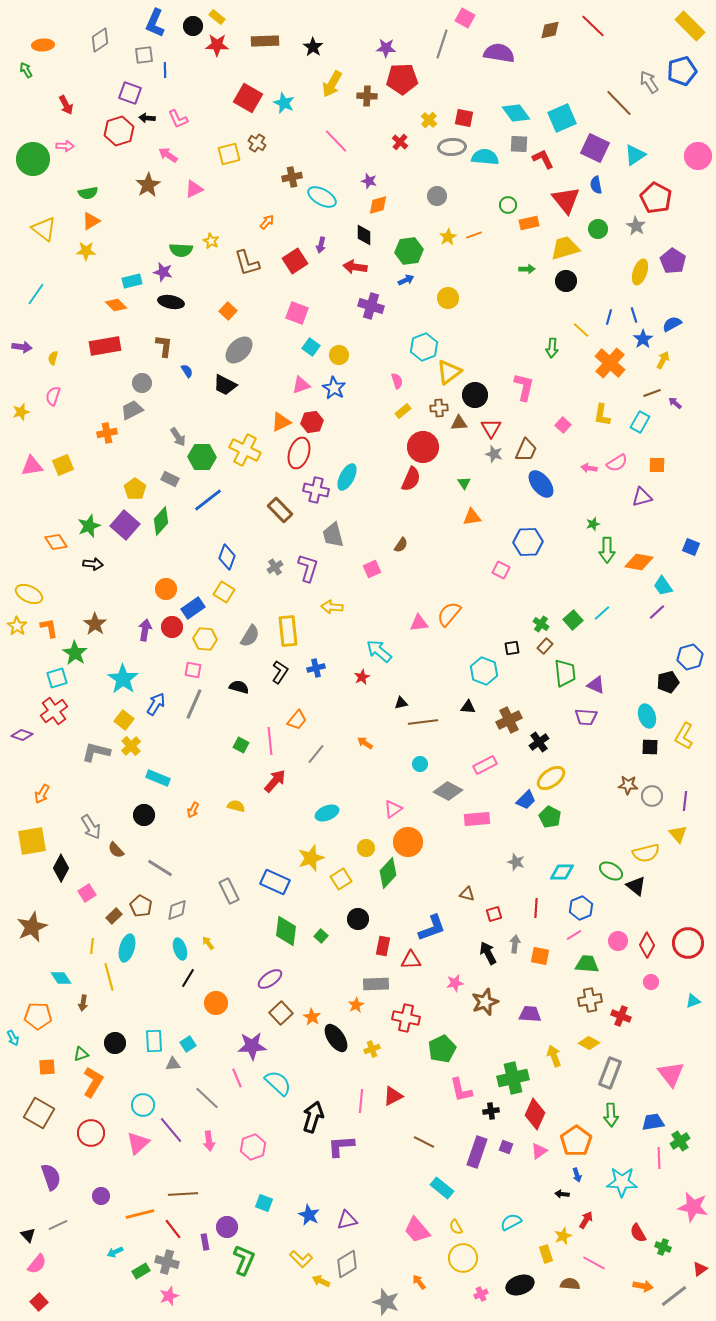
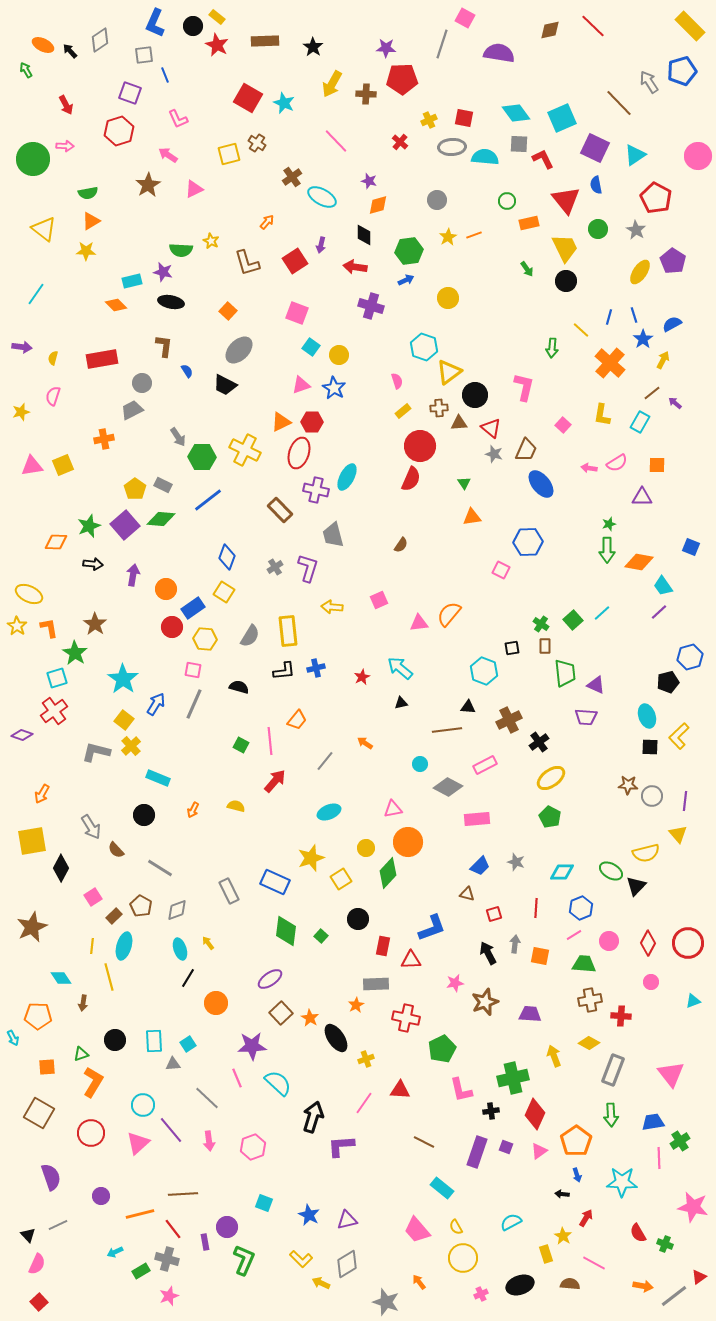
orange ellipse at (43, 45): rotated 30 degrees clockwise
red star at (217, 45): rotated 25 degrees clockwise
blue line at (165, 70): moved 5 px down; rotated 21 degrees counterclockwise
brown cross at (367, 96): moved 1 px left, 2 px up
black arrow at (147, 118): moved 77 px left, 67 px up; rotated 42 degrees clockwise
yellow cross at (429, 120): rotated 21 degrees clockwise
brown cross at (292, 177): rotated 24 degrees counterclockwise
gray circle at (437, 196): moved 4 px down
green circle at (508, 205): moved 1 px left, 4 px up
gray star at (636, 226): moved 4 px down
yellow trapezoid at (565, 248): rotated 80 degrees clockwise
green arrow at (527, 269): rotated 56 degrees clockwise
yellow ellipse at (640, 272): rotated 15 degrees clockwise
red rectangle at (105, 346): moved 3 px left, 13 px down
cyan hexagon at (424, 347): rotated 20 degrees counterclockwise
brown line at (652, 393): rotated 18 degrees counterclockwise
red hexagon at (312, 422): rotated 10 degrees clockwise
red triangle at (491, 428): rotated 20 degrees counterclockwise
orange cross at (107, 433): moved 3 px left, 6 px down
red circle at (423, 447): moved 3 px left, 1 px up
gray rectangle at (170, 479): moved 7 px left, 6 px down
purple triangle at (642, 497): rotated 15 degrees clockwise
green diamond at (161, 521): moved 2 px up; rotated 52 degrees clockwise
green star at (593, 524): moved 16 px right
purple square at (125, 525): rotated 8 degrees clockwise
orange diamond at (56, 542): rotated 55 degrees counterclockwise
pink square at (372, 569): moved 7 px right, 31 px down
purple line at (657, 612): moved 2 px right
purple arrow at (145, 630): moved 12 px left, 55 px up
brown rectangle at (545, 646): rotated 42 degrees counterclockwise
cyan arrow at (379, 651): moved 21 px right, 17 px down
black L-shape at (280, 672): moved 4 px right, 1 px up; rotated 50 degrees clockwise
brown line at (423, 722): moved 24 px right, 8 px down
yellow L-shape at (684, 736): moved 5 px left; rotated 16 degrees clockwise
gray line at (316, 754): moved 9 px right, 7 px down
gray diamond at (448, 791): moved 4 px up
blue trapezoid at (526, 800): moved 46 px left, 66 px down
pink triangle at (393, 809): rotated 24 degrees clockwise
cyan ellipse at (327, 813): moved 2 px right, 1 px up
black triangle at (636, 886): rotated 35 degrees clockwise
pink square at (87, 893): moved 6 px right, 4 px down
pink circle at (618, 941): moved 9 px left
red diamond at (647, 945): moved 1 px right, 2 px up
cyan ellipse at (127, 948): moved 3 px left, 2 px up
green trapezoid at (587, 964): moved 3 px left
red cross at (621, 1016): rotated 18 degrees counterclockwise
orange star at (312, 1017): moved 2 px left, 1 px down
black circle at (115, 1043): moved 3 px up
yellow cross at (372, 1049): moved 6 px left, 10 px down
gray rectangle at (610, 1073): moved 3 px right, 3 px up
red triangle at (393, 1096): moved 7 px right, 6 px up; rotated 30 degrees clockwise
pink line at (361, 1101): moved 3 px right, 2 px down; rotated 30 degrees clockwise
red arrow at (586, 1220): moved 2 px up
yellow star at (563, 1236): rotated 18 degrees counterclockwise
green cross at (663, 1247): moved 2 px right, 3 px up
gray cross at (167, 1262): moved 3 px up
pink semicircle at (37, 1264): rotated 15 degrees counterclockwise
red triangle at (700, 1269): moved 1 px left, 8 px down
yellow arrow at (321, 1281): moved 2 px down
